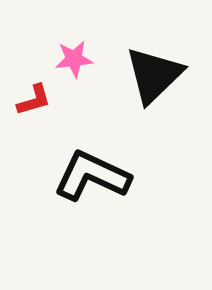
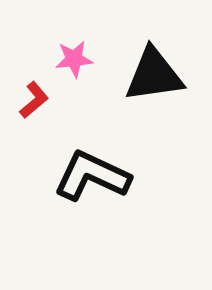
black triangle: rotated 36 degrees clockwise
red L-shape: rotated 24 degrees counterclockwise
